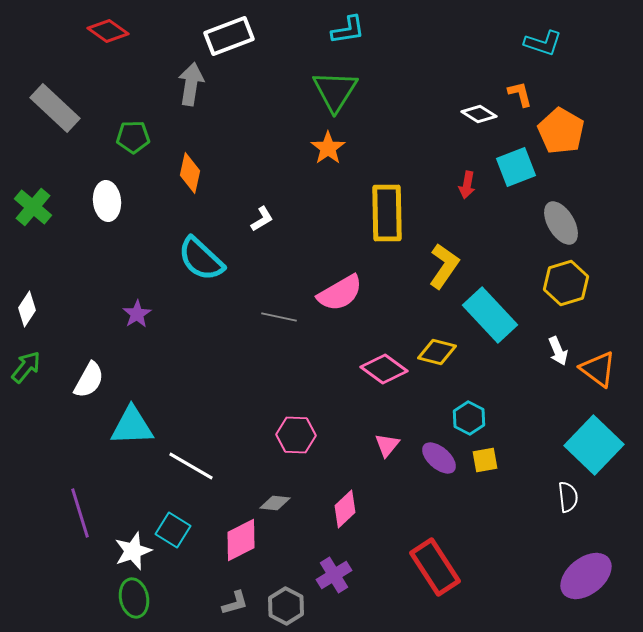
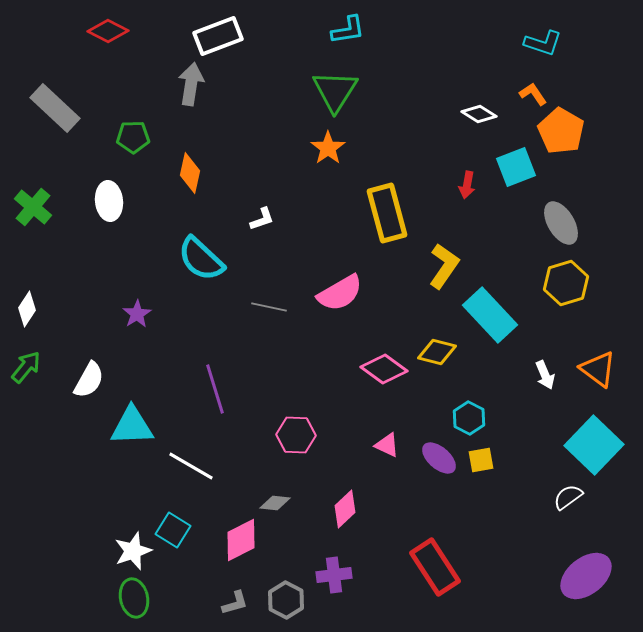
red diamond at (108, 31): rotated 9 degrees counterclockwise
white rectangle at (229, 36): moved 11 px left
orange L-shape at (520, 94): moved 13 px right; rotated 20 degrees counterclockwise
white ellipse at (107, 201): moved 2 px right
yellow rectangle at (387, 213): rotated 14 degrees counterclockwise
white L-shape at (262, 219): rotated 12 degrees clockwise
gray line at (279, 317): moved 10 px left, 10 px up
white arrow at (558, 351): moved 13 px left, 24 px down
pink triangle at (387, 445): rotated 44 degrees counterclockwise
yellow square at (485, 460): moved 4 px left
white semicircle at (568, 497): rotated 120 degrees counterclockwise
purple line at (80, 513): moved 135 px right, 124 px up
purple cross at (334, 575): rotated 24 degrees clockwise
gray hexagon at (286, 606): moved 6 px up
